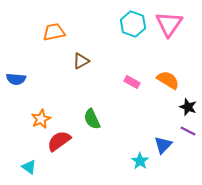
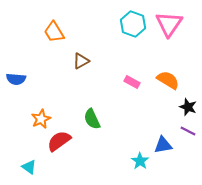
orange trapezoid: rotated 110 degrees counterclockwise
blue triangle: rotated 36 degrees clockwise
